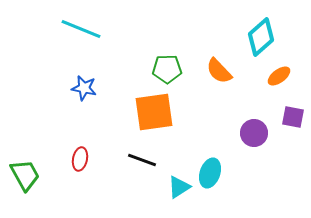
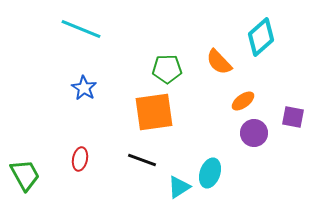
orange semicircle: moved 9 px up
orange ellipse: moved 36 px left, 25 px down
blue star: rotated 20 degrees clockwise
